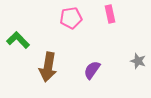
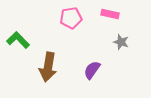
pink rectangle: rotated 66 degrees counterclockwise
gray star: moved 17 px left, 19 px up
